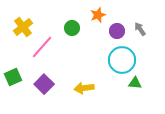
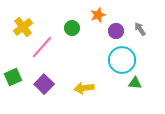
purple circle: moved 1 px left
